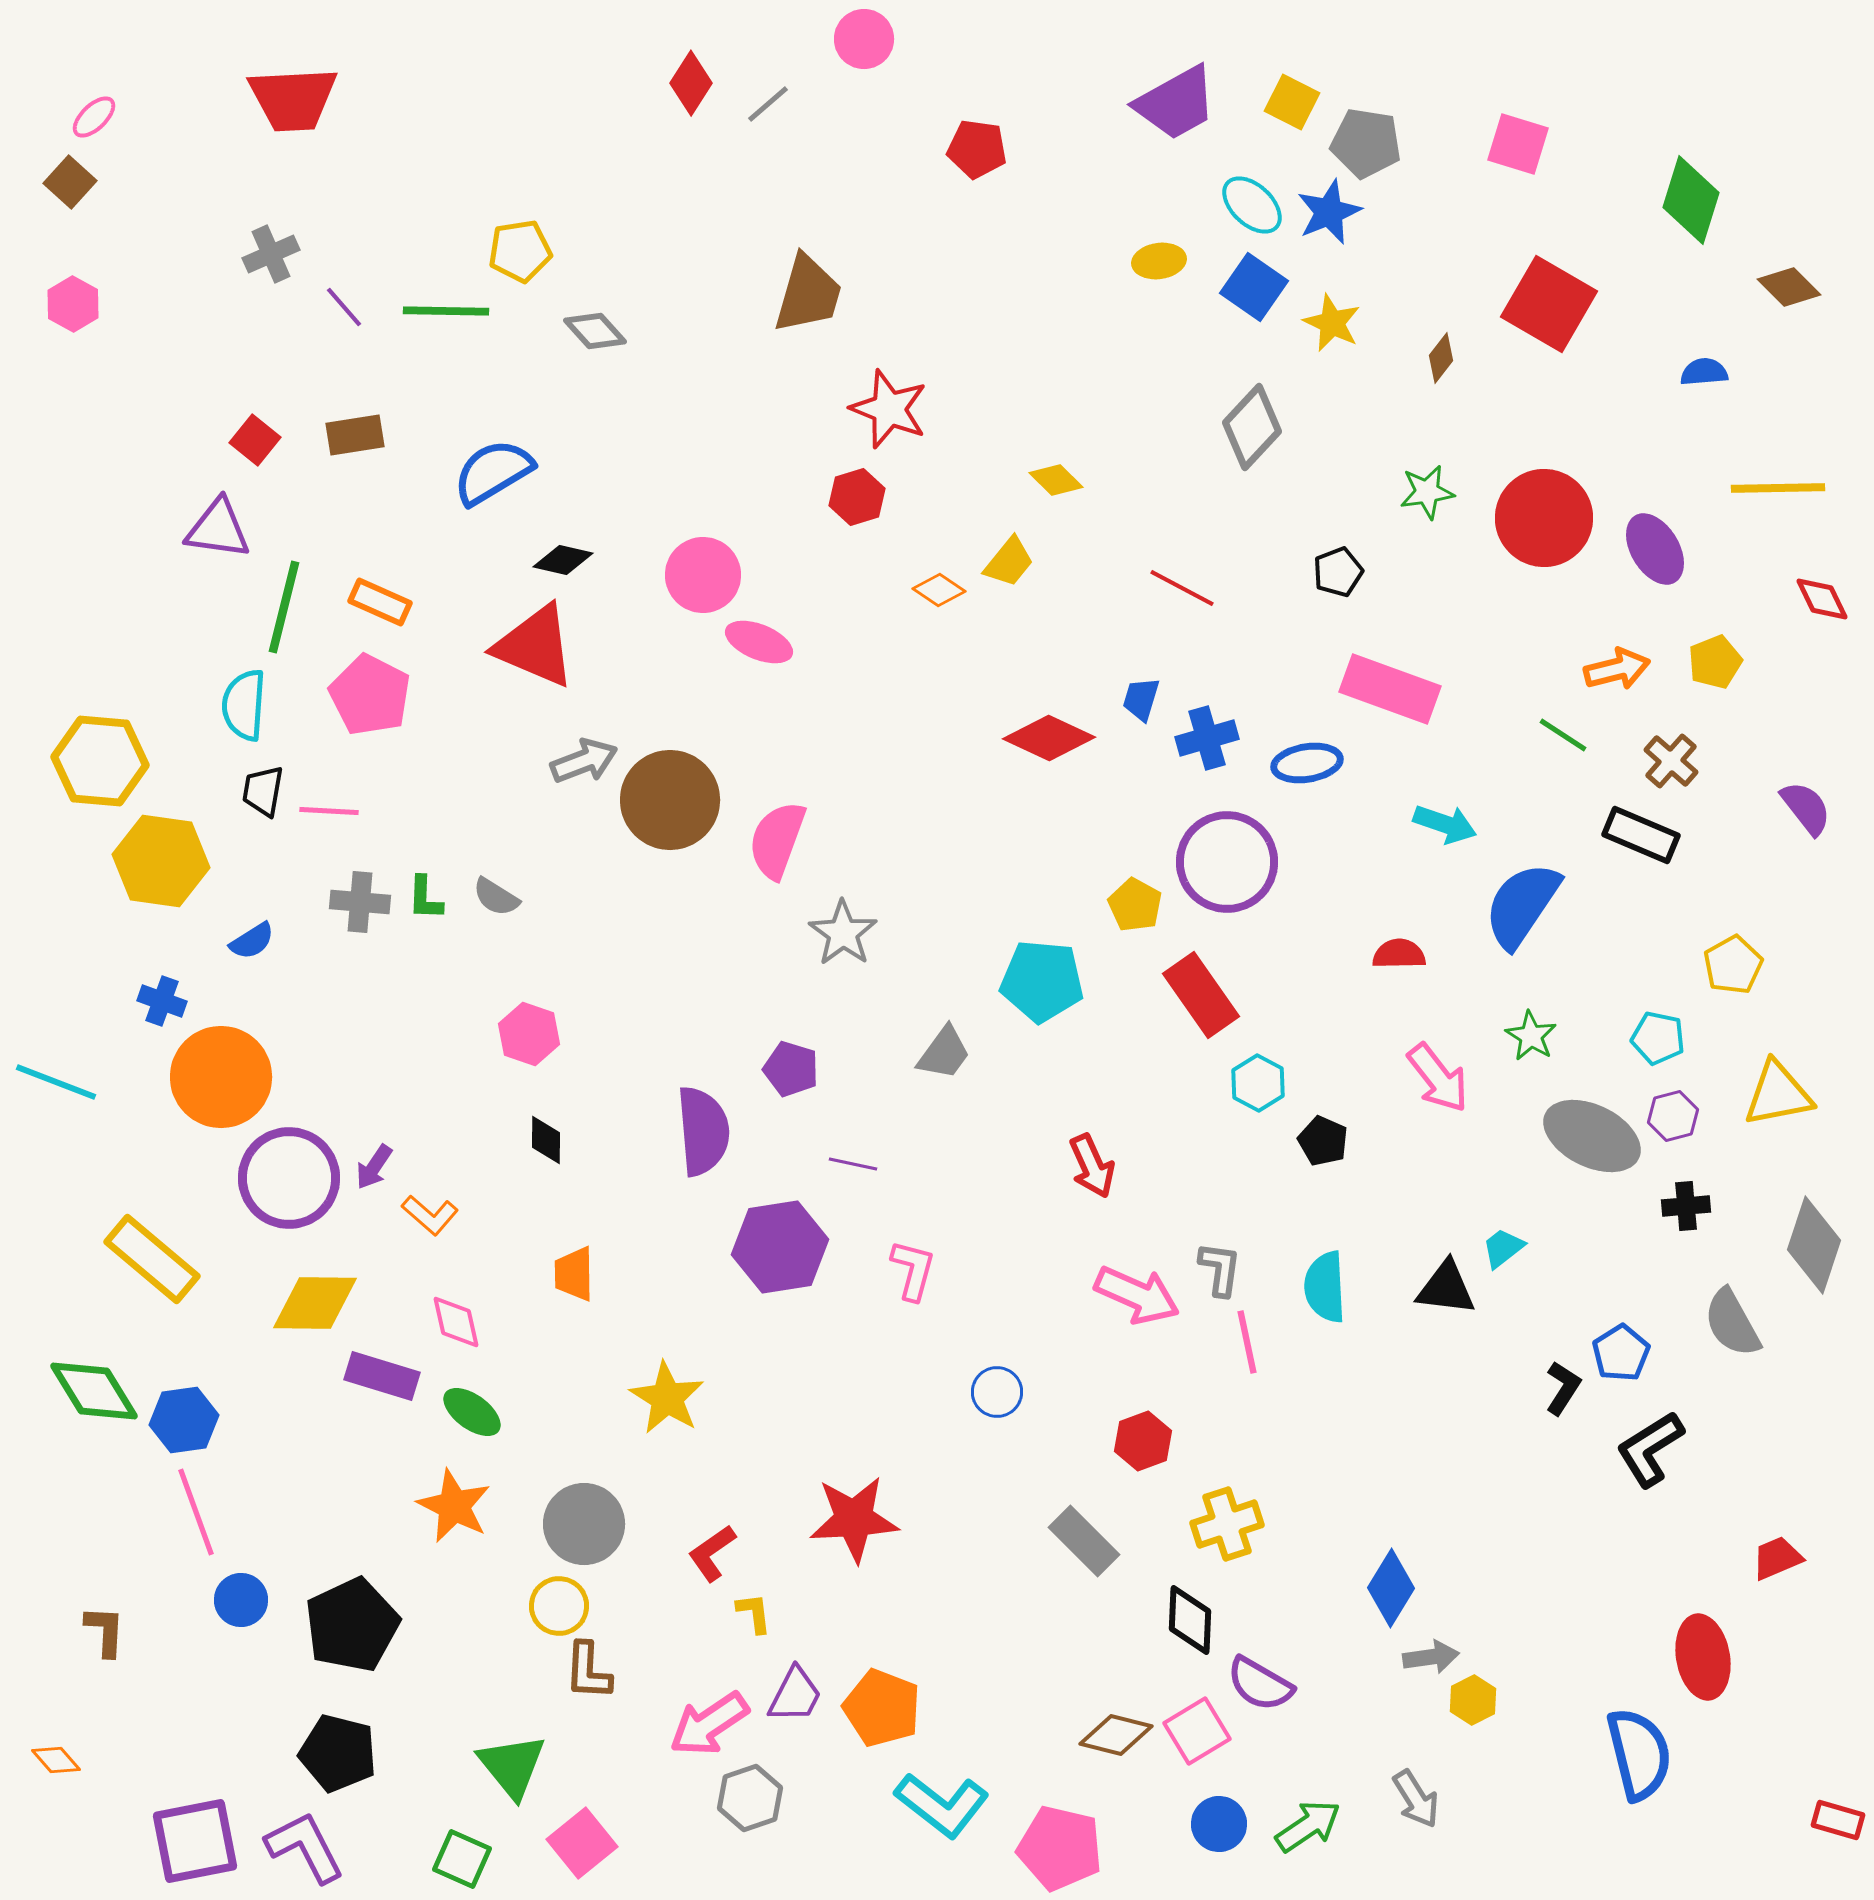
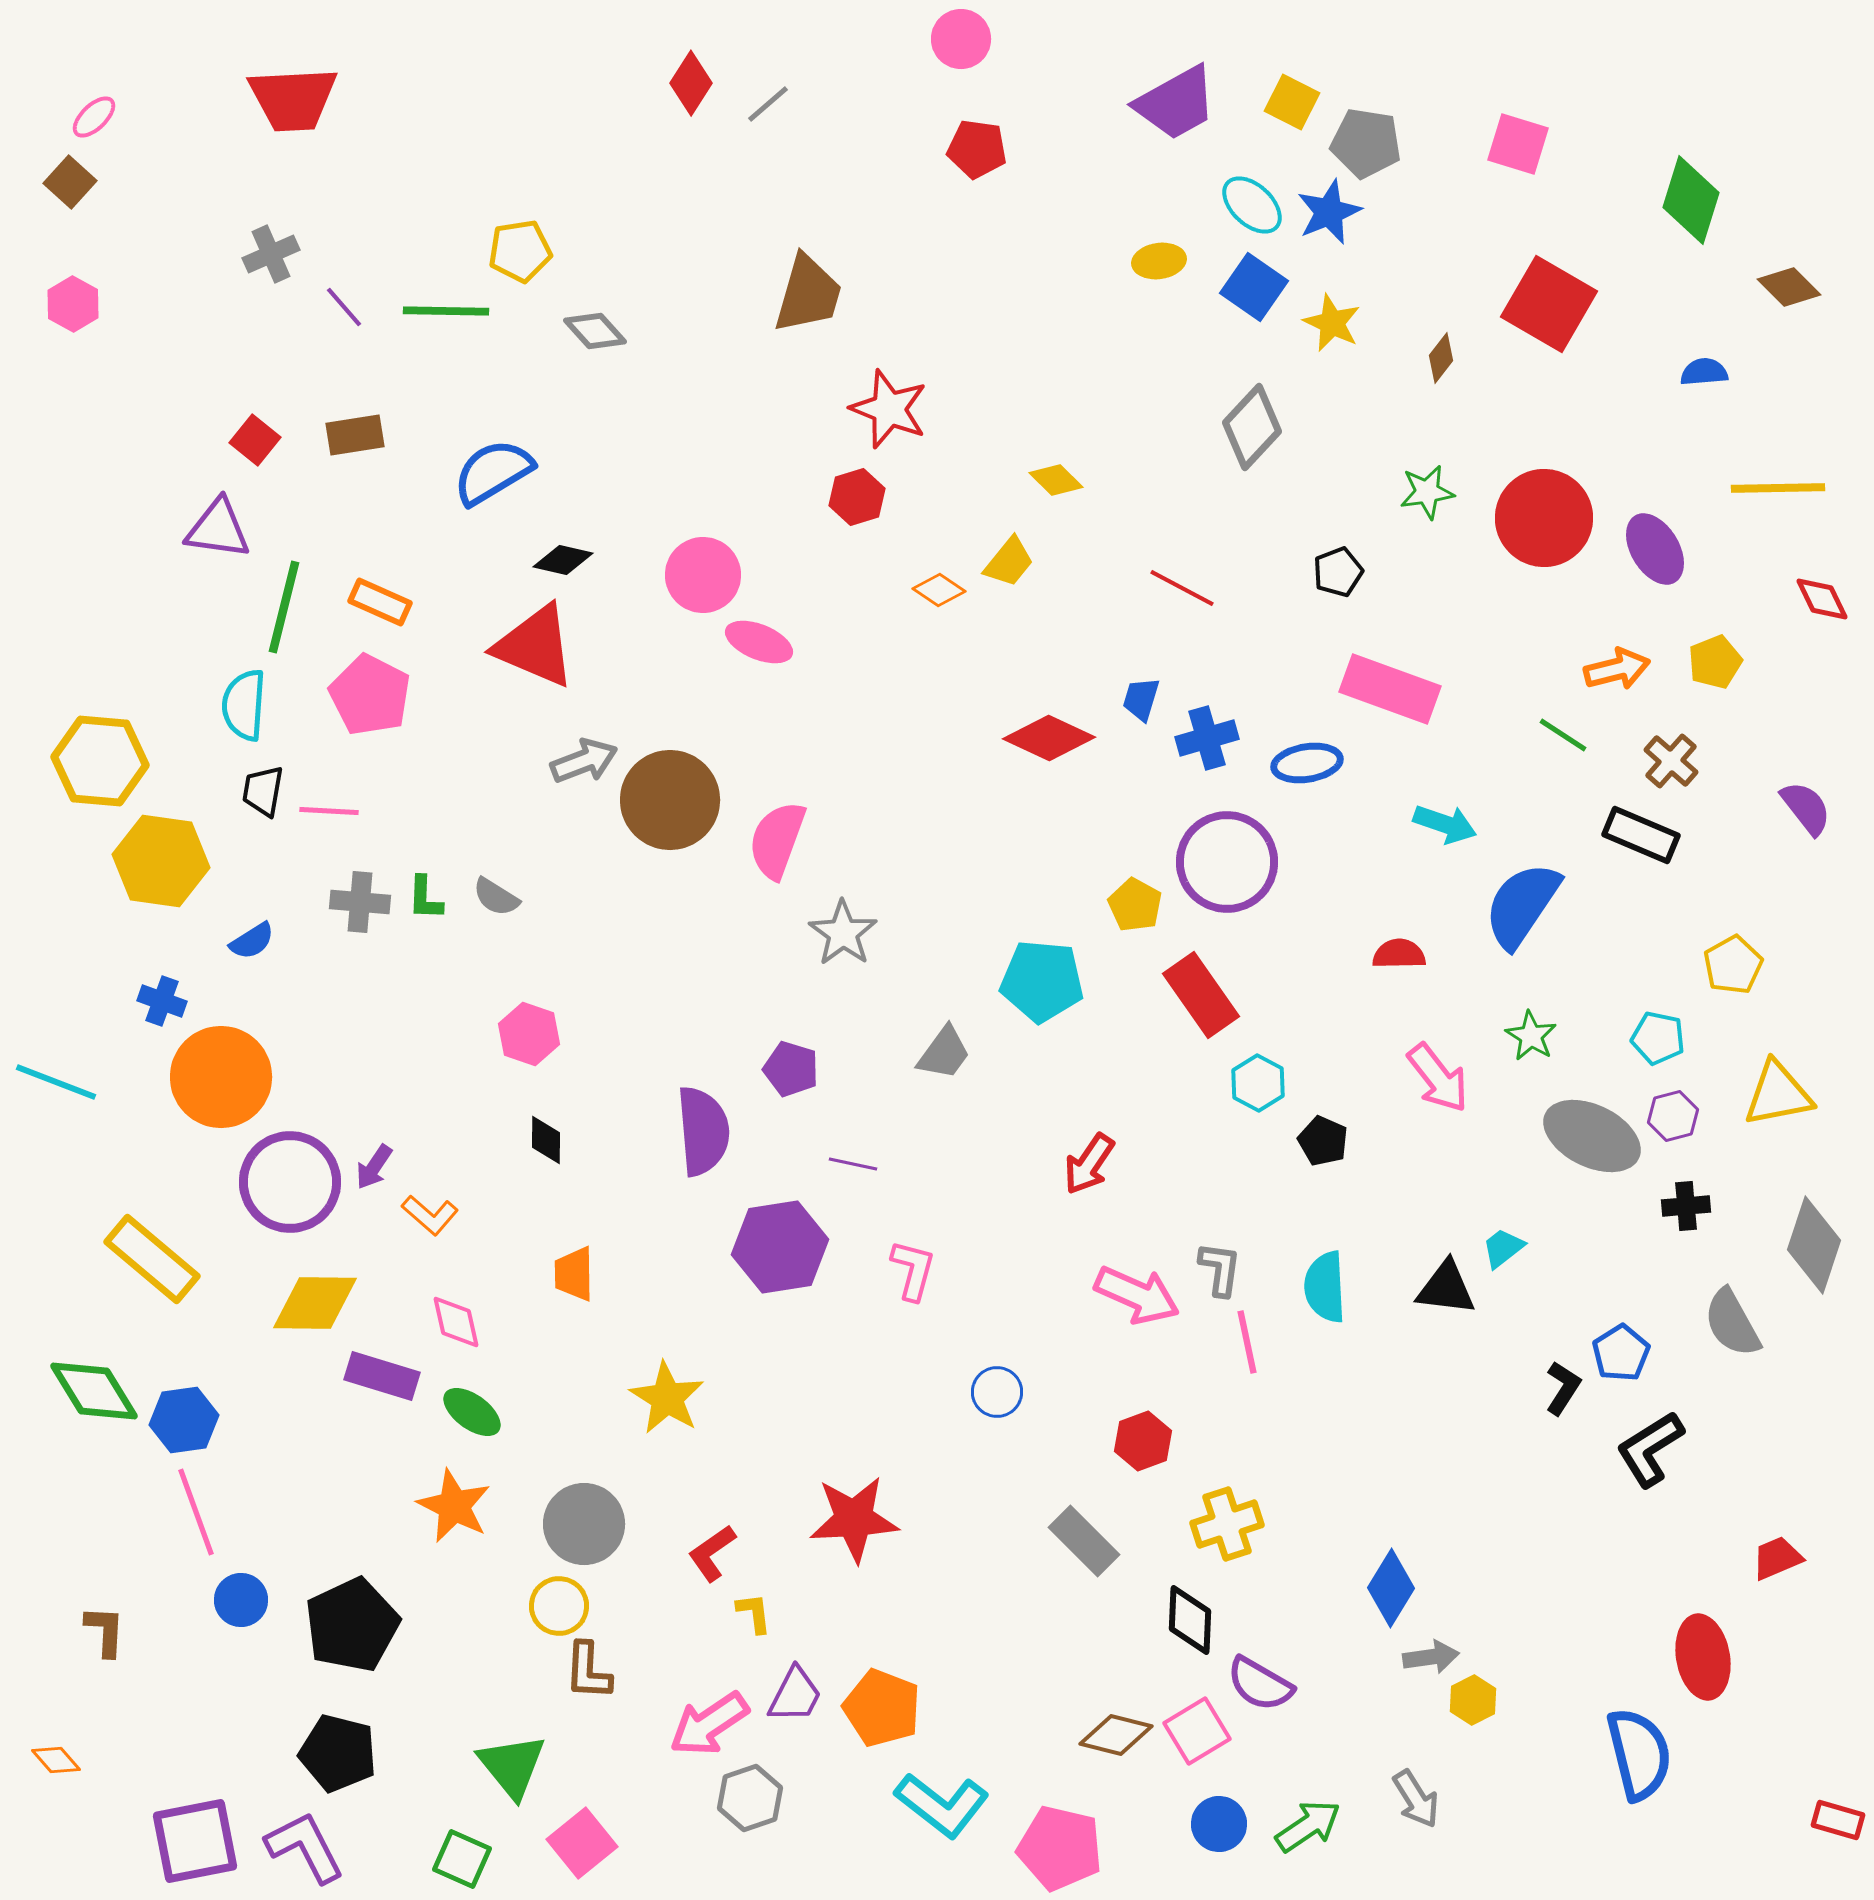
pink circle at (864, 39): moved 97 px right
red arrow at (1092, 1166): moved 3 px left, 2 px up; rotated 58 degrees clockwise
purple circle at (289, 1178): moved 1 px right, 4 px down
